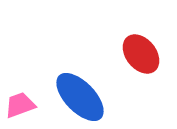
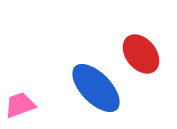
blue ellipse: moved 16 px right, 9 px up
